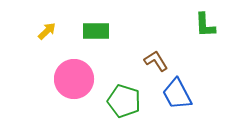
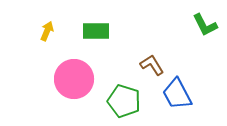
green L-shape: rotated 24 degrees counterclockwise
yellow arrow: rotated 24 degrees counterclockwise
brown L-shape: moved 4 px left, 4 px down
